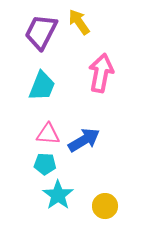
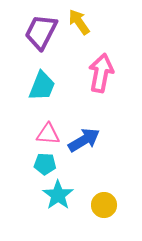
yellow circle: moved 1 px left, 1 px up
